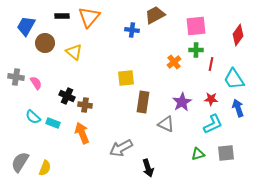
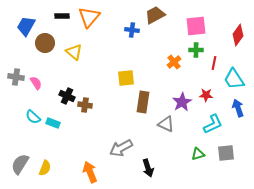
red line: moved 3 px right, 1 px up
red star: moved 5 px left, 4 px up
orange arrow: moved 8 px right, 39 px down
gray semicircle: moved 2 px down
